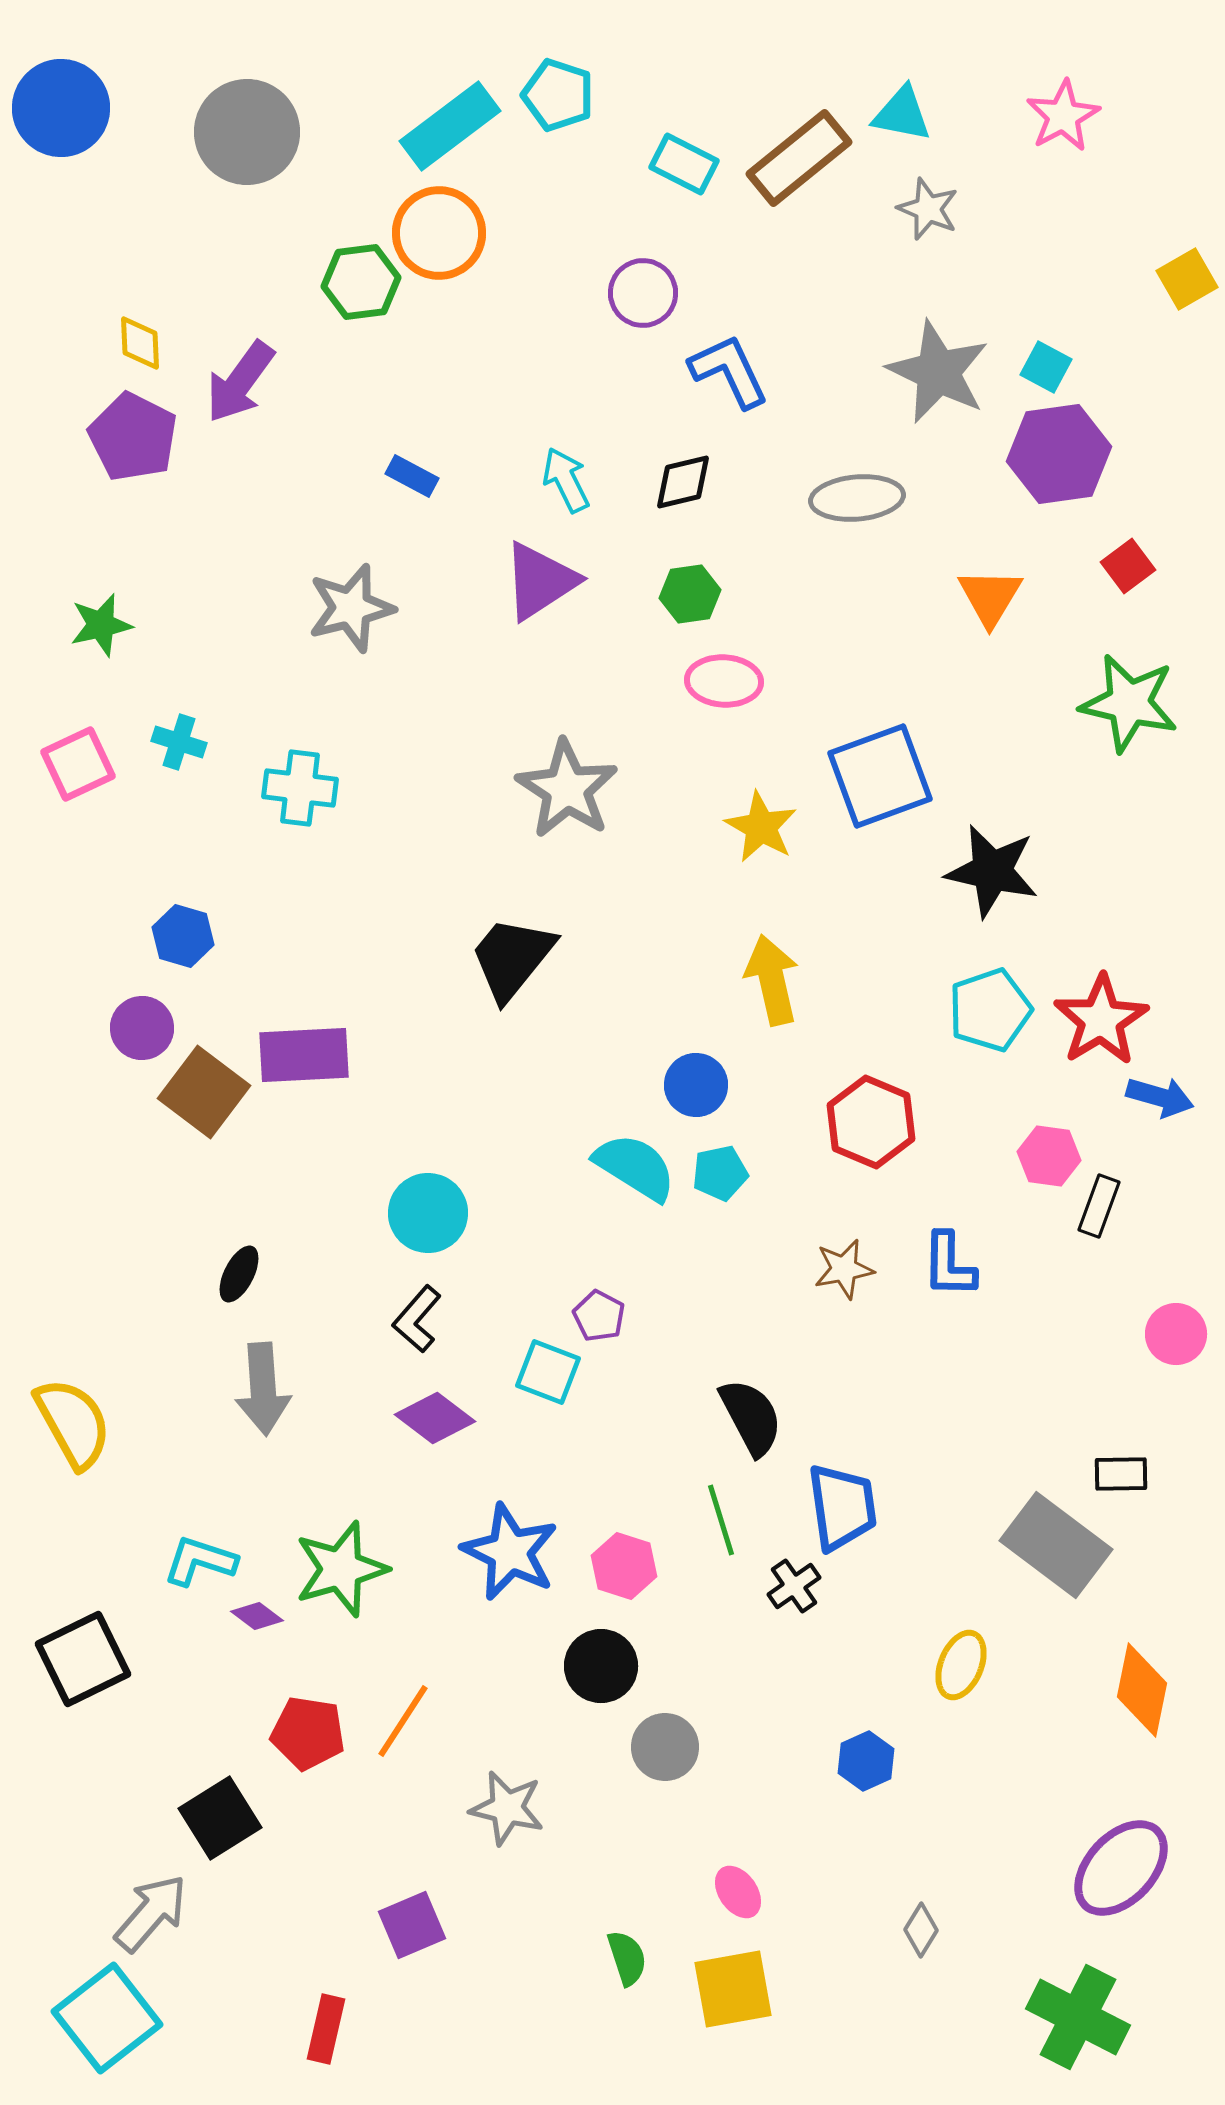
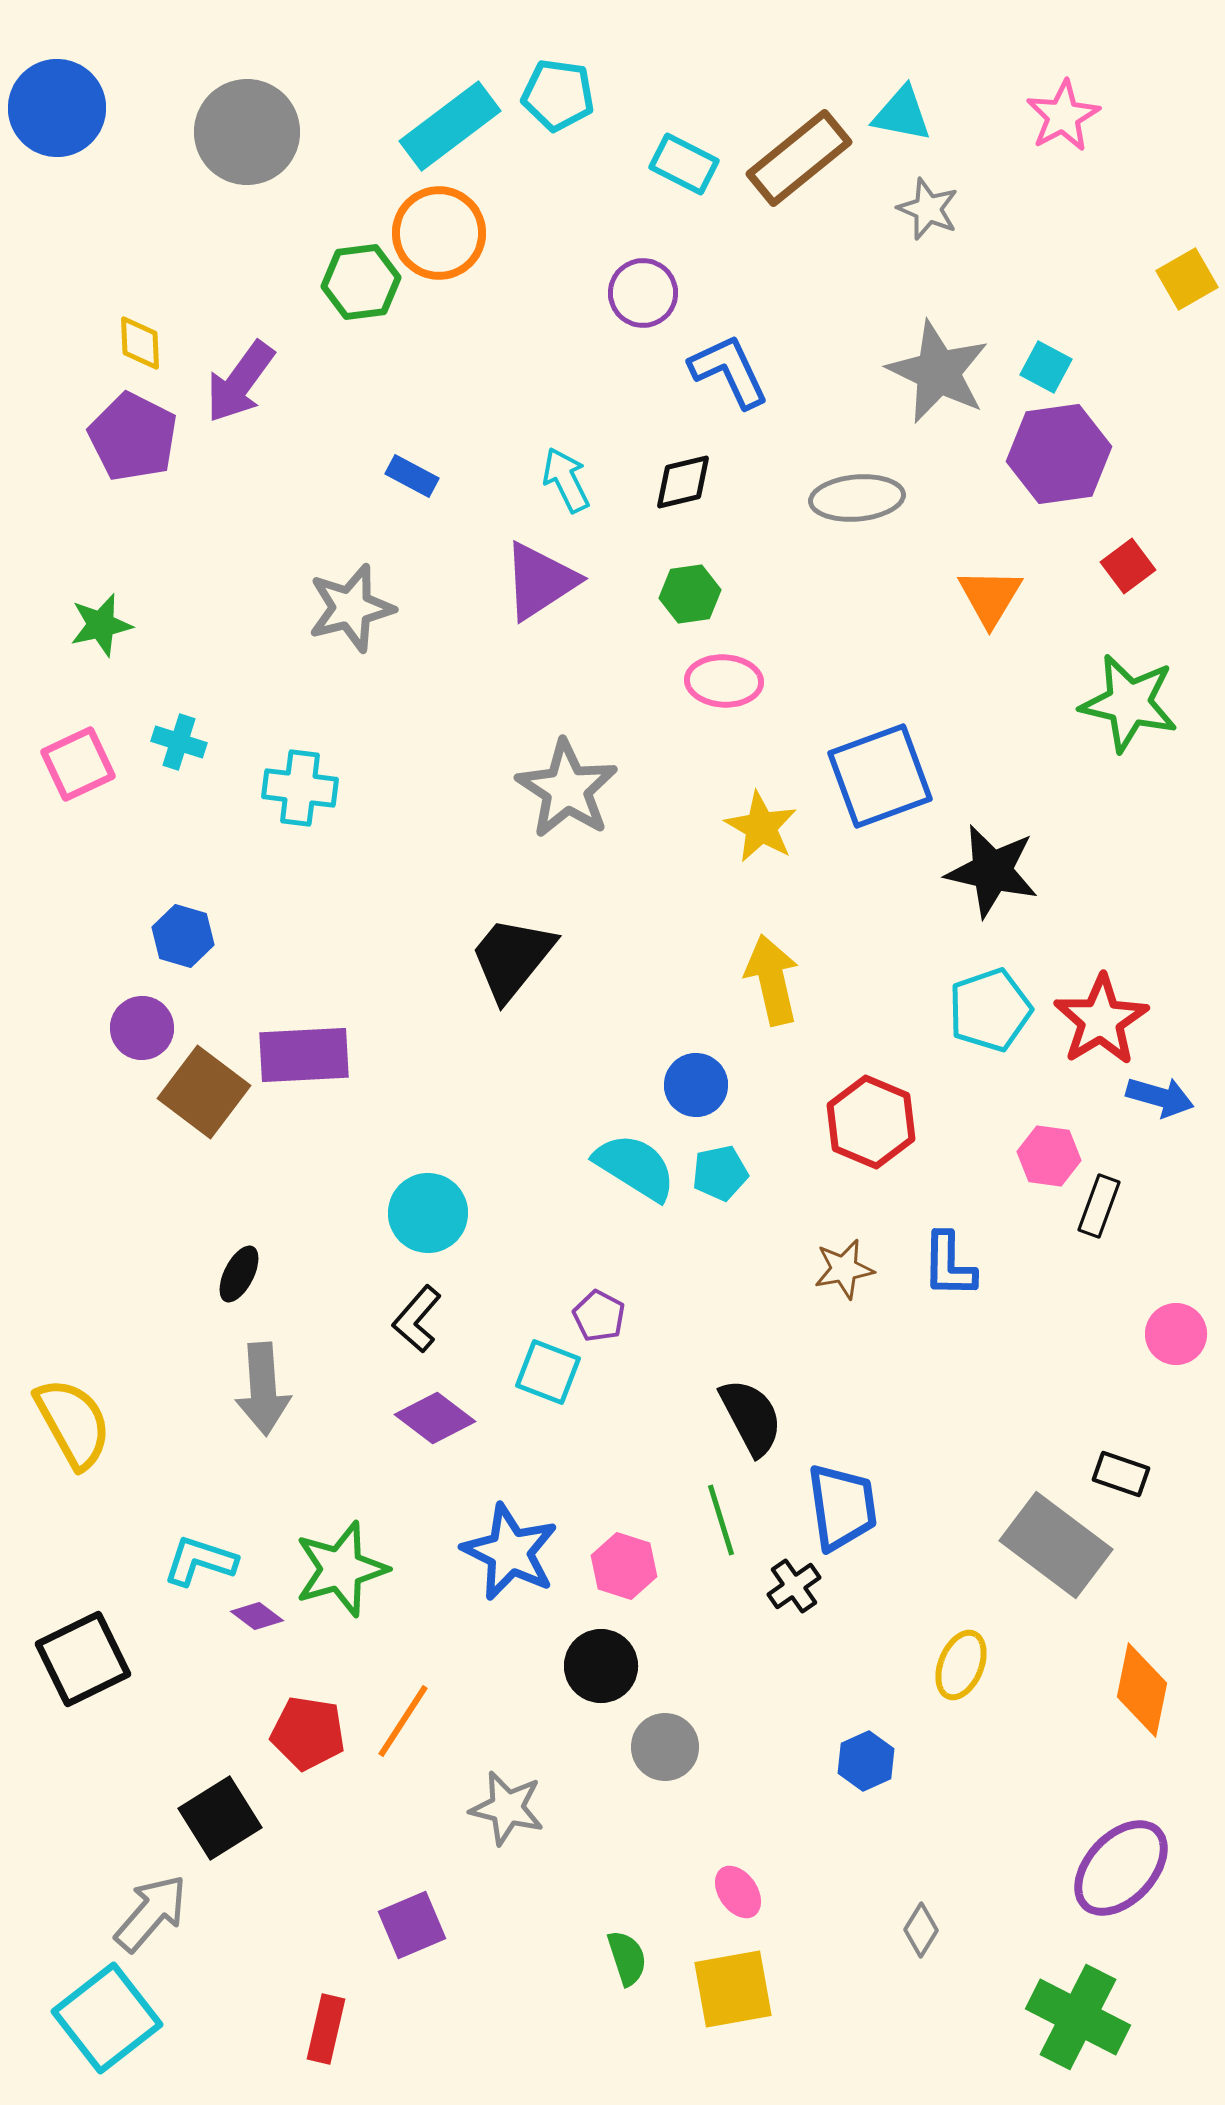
cyan pentagon at (558, 95): rotated 10 degrees counterclockwise
blue circle at (61, 108): moved 4 px left
black rectangle at (1121, 1474): rotated 20 degrees clockwise
